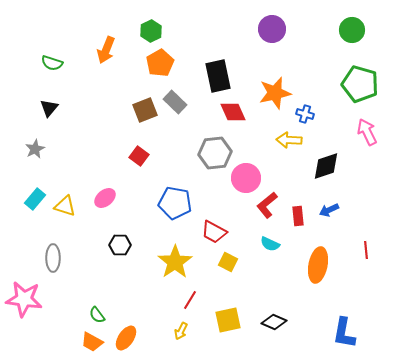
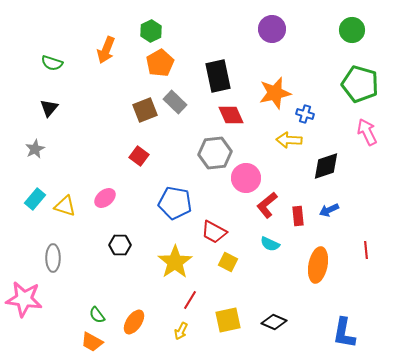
red diamond at (233, 112): moved 2 px left, 3 px down
orange ellipse at (126, 338): moved 8 px right, 16 px up
